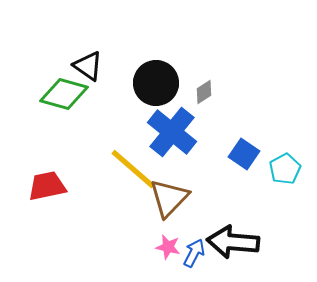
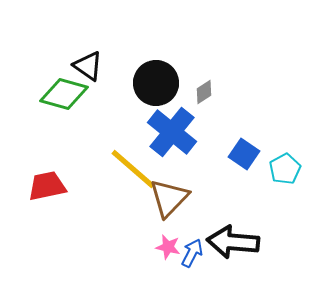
blue arrow: moved 2 px left
